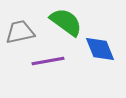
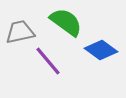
blue diamond: moved 1 px right, 1 px down; rotated 32 degrees counterclockwise
purple line: rotated 60 degrees clockwise
